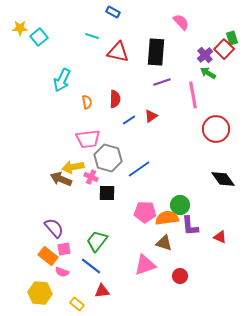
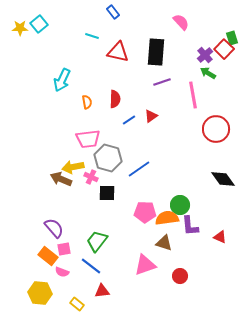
blue rectangle at (113, 12): rotated 24 degrees clockwise
cyan square at (39, 37): moved 13 px up
